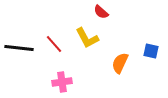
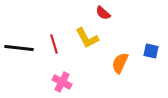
red semicircle: moved 2 px right, 1 px down
red line: rotated 24 degrees clockwise
pink cross: rotated 36 degrees clockwise
